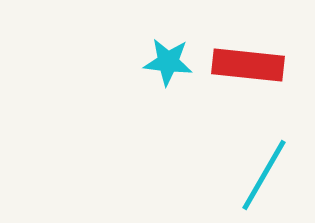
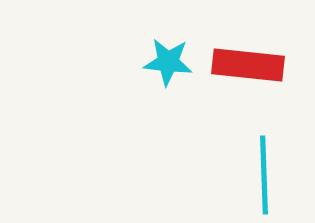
cyan line: rotated 32 degrees counterclockwise
